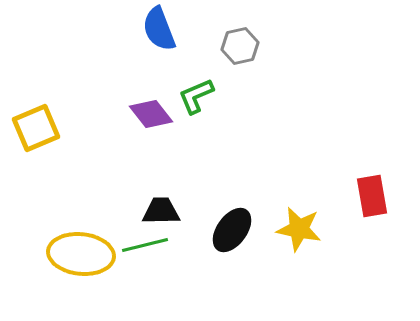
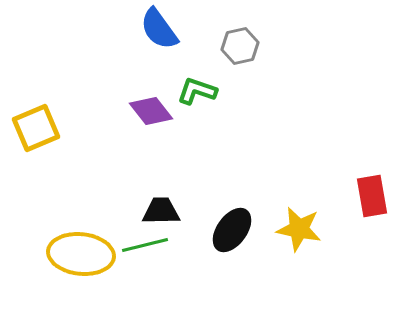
blue semicircle: rotated 15 degrees counterclockwise
green L-shape: moved 1 px right, 5 px up; rotated 42 degrees clockwise
purple diamond: moved 3 px up
